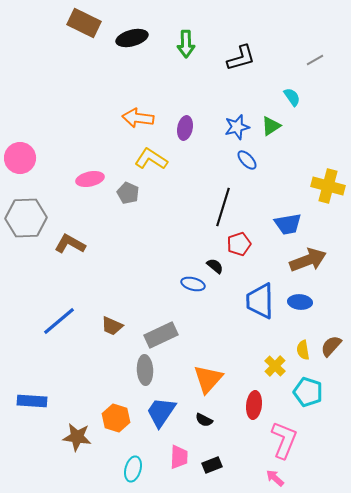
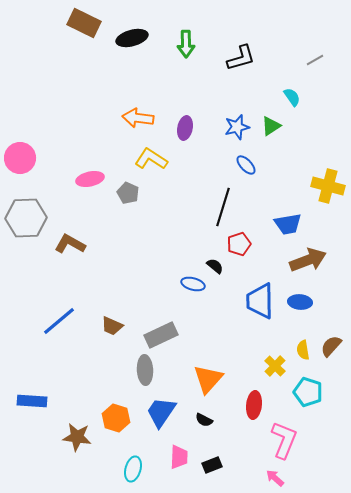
blue ellipse at (247, 160): moved 1 px left, 5 px down
